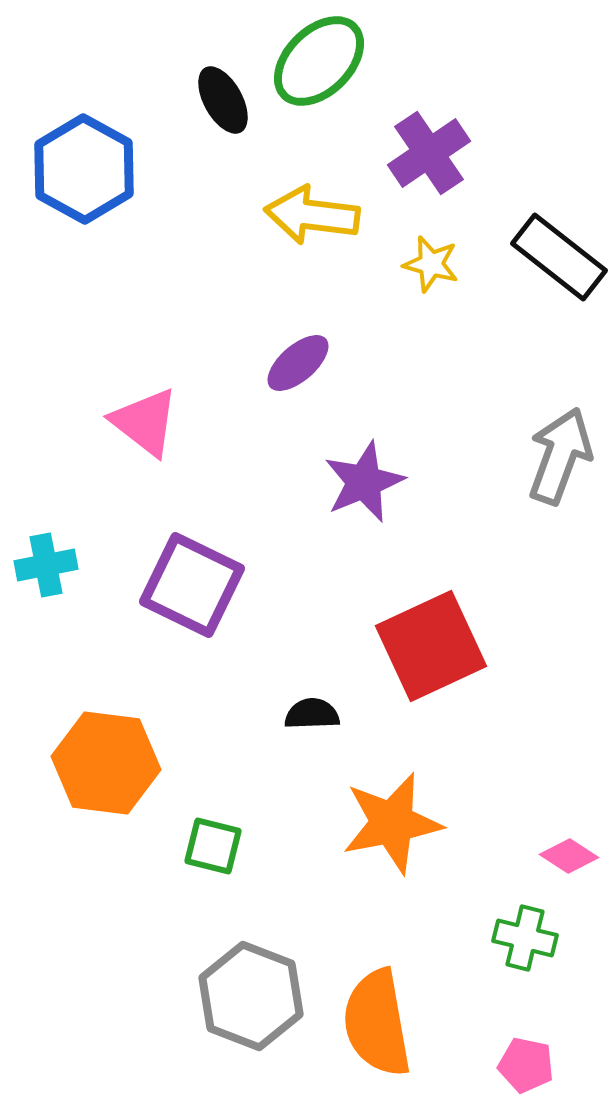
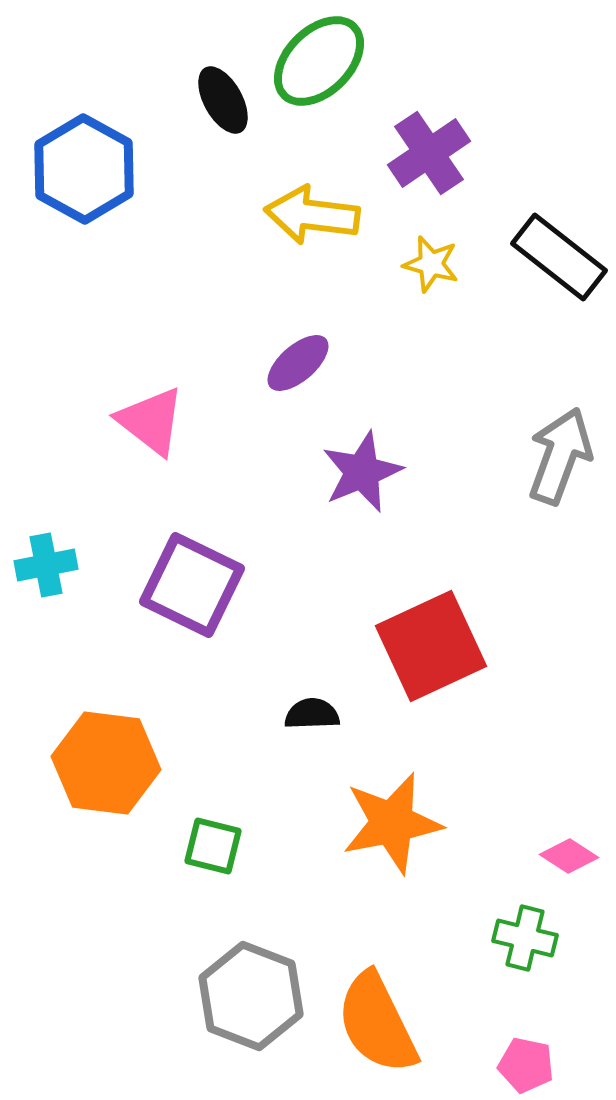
pink triangle: moved 6 px right, 1 px up
purple star: moved 2 px left, 10 px up
orange semicircle: rotated 16 degrees counterclockwise
